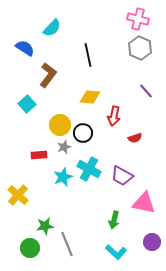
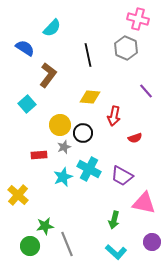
gray hexagon: moved 14 px left
green circle: moved 2 px up
